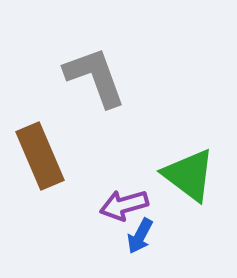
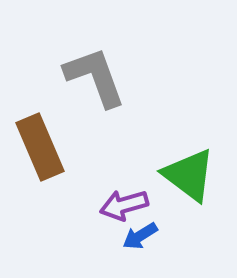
brown rectangle: moved 9 px up
blue arrow: rotated 30 degrees clockwise
